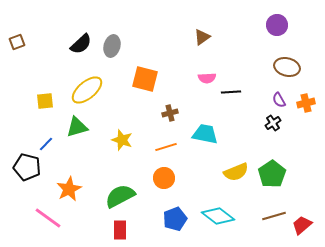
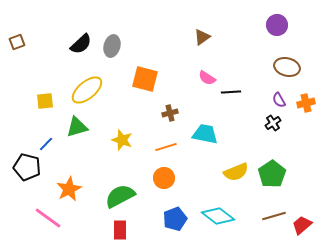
pink semicircle: rotated 36 degrees clockwise
